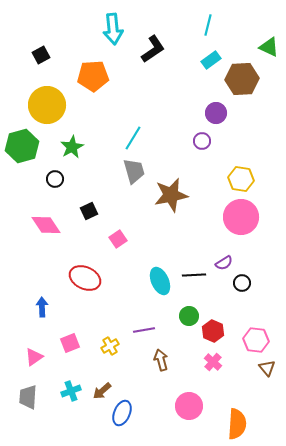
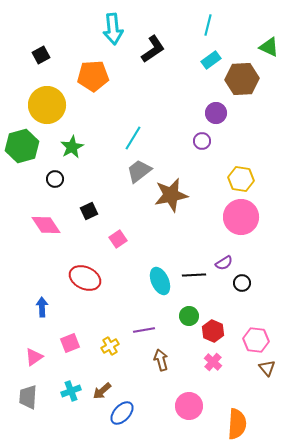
gray trapezoid at (134, 171): moved 5 px right; rotated 112 degrees counterclockwise
blue ellipse at (122, 413): rotated 20 degrees clockwise
